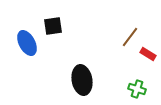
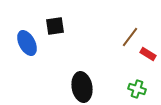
black square: moved 2 px right
black ellipse: moved 7 px down
